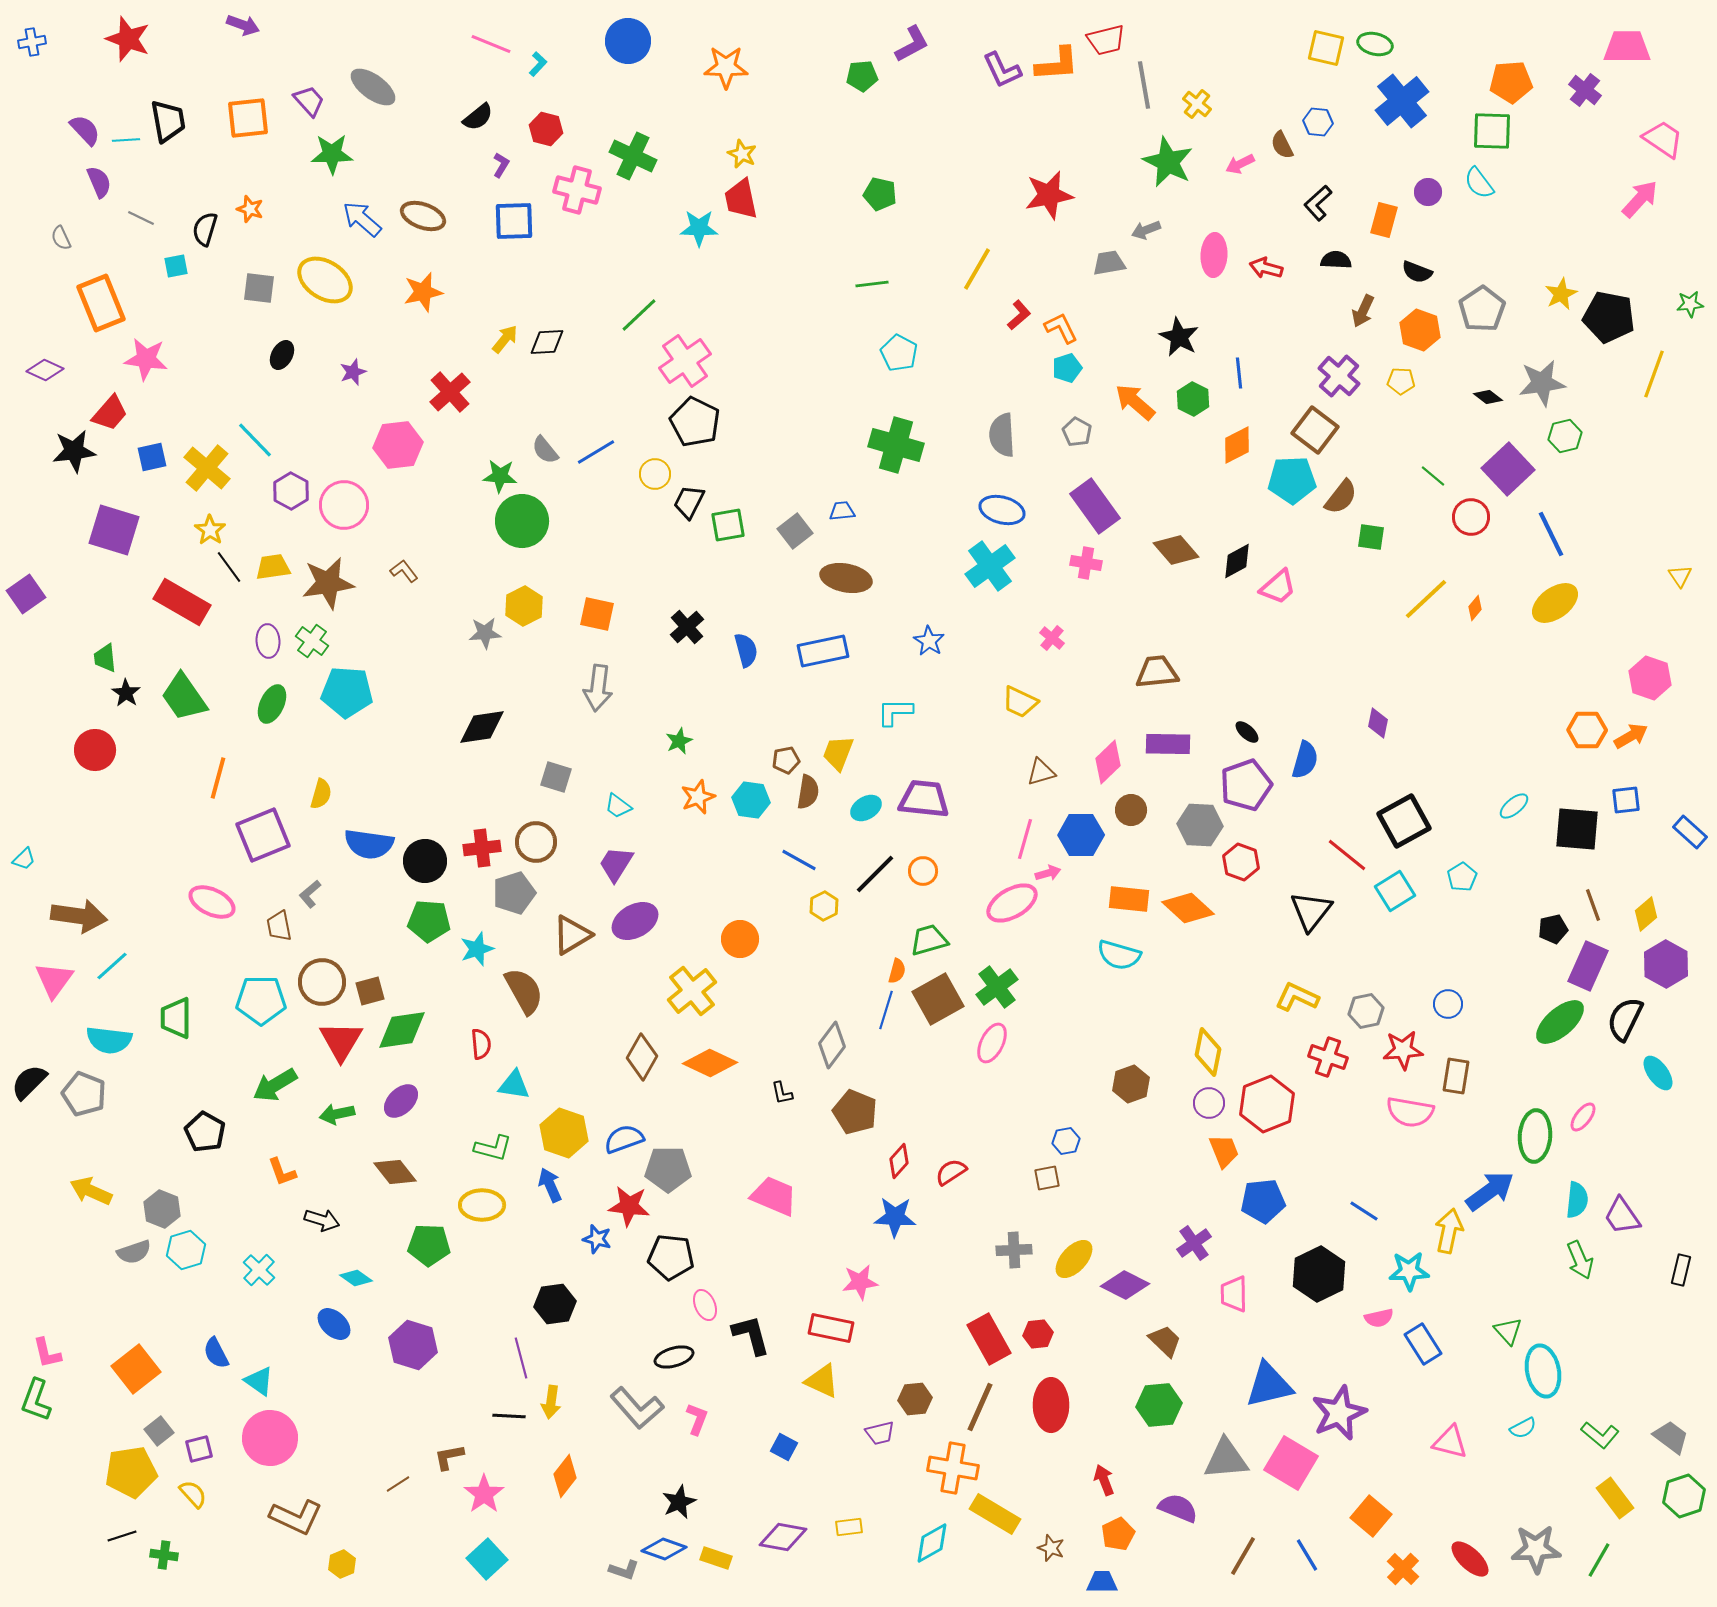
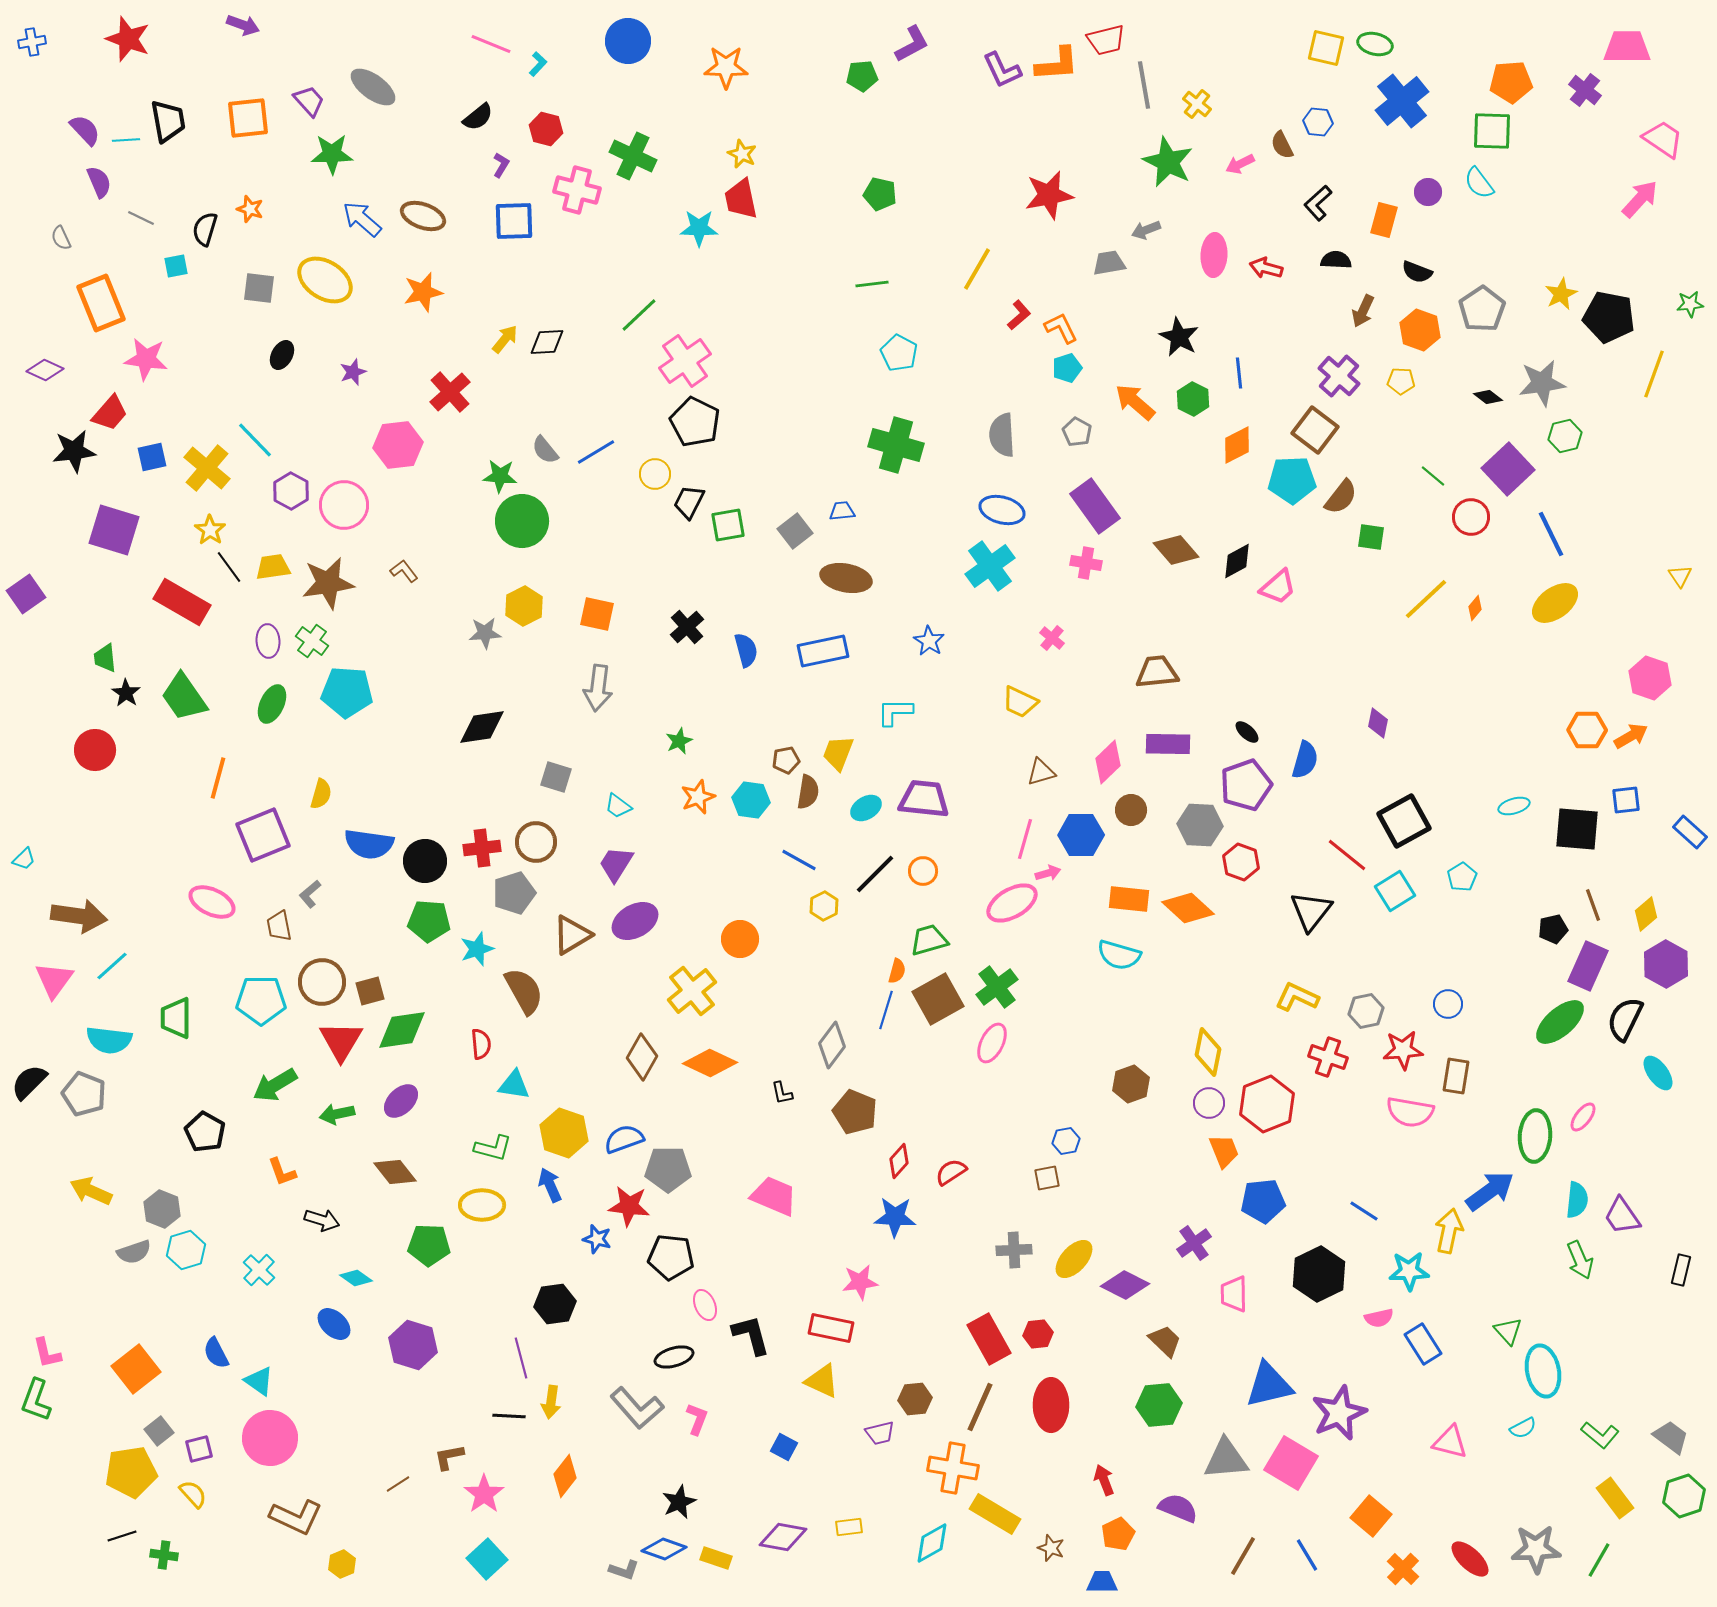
cyan ellipse at (1514, 806): rotated 24 degrees clockwise
